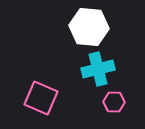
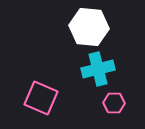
pink hexagon: moved 1 px down
